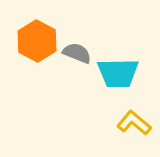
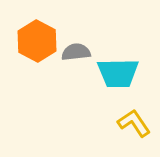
gray semicircle: moved 1 px left, 1 px up; rotated 28 degrees counterclockwise
yellow L-shape: rotated 16 degrees clockwise
